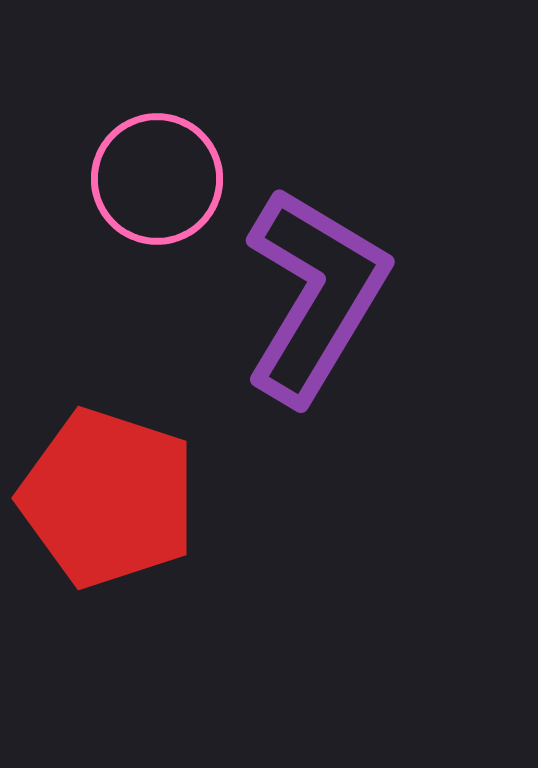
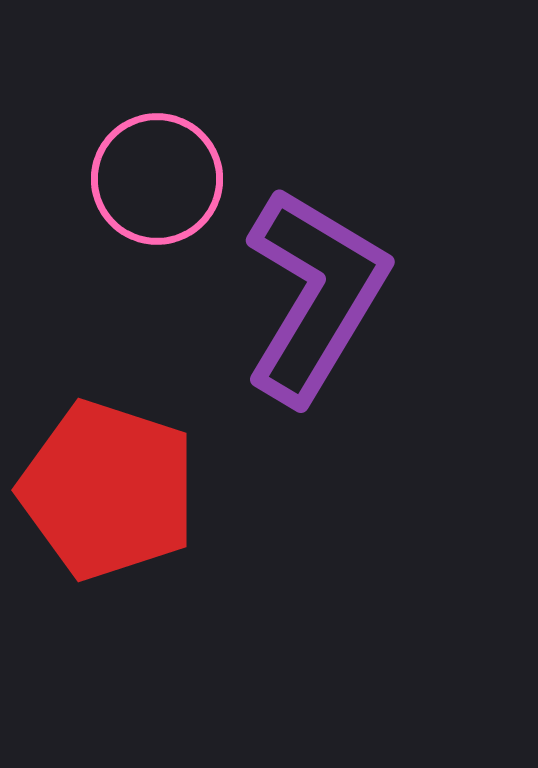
red pentagon: moved 8 px up
